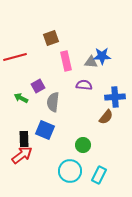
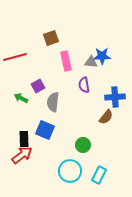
purple semicircle: rotated 105 degrees counterclockwise
